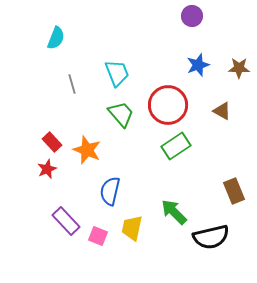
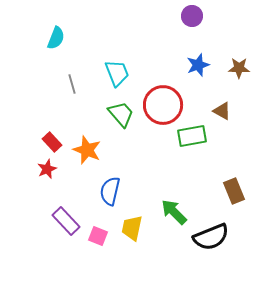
red circle: moved 5 px left
green rectangle: moved 16 px right, 10 px up; rotated 24 degrees clockwise
black semicircle: rotated 9 degrees counterclockwise
